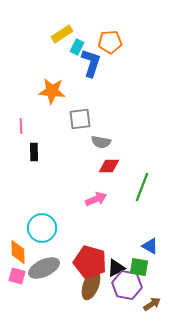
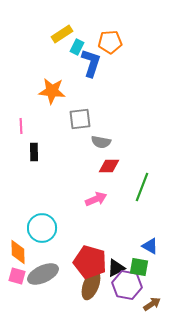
gray ellipse: moved 1 px left, 6 px down
